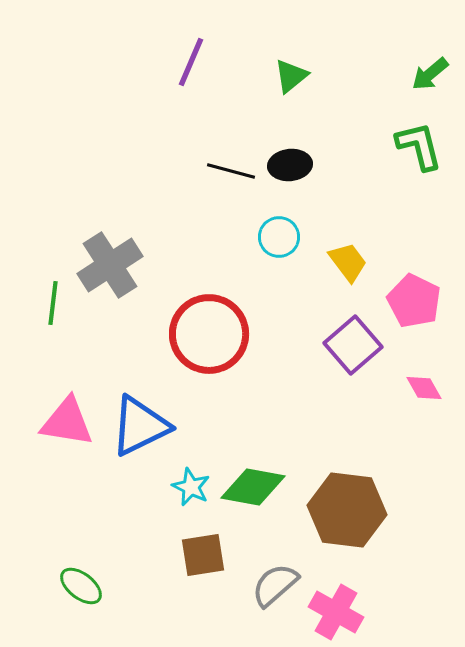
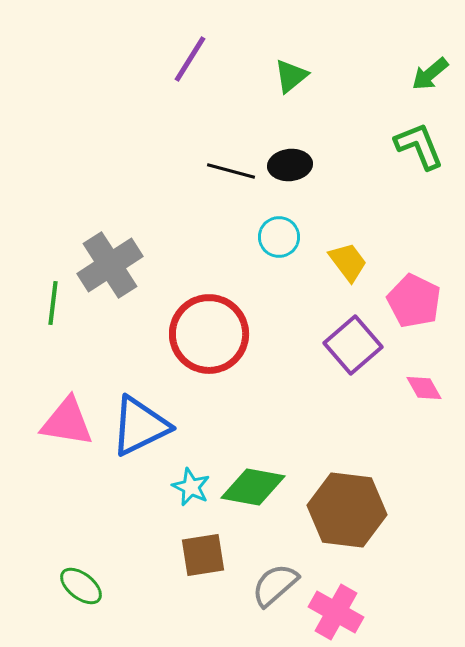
purple line: moved 1 px left, 3 px up; rotated 9 degrees clockwise
green L-shape: rotated 8 degrees counterclockwise
